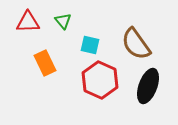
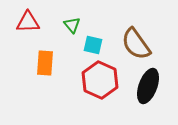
green triangle: moved 9 px right, 4 px down
cyan square: moved 3 px right
orange rectangle: rotated 30 degrees clockwise
